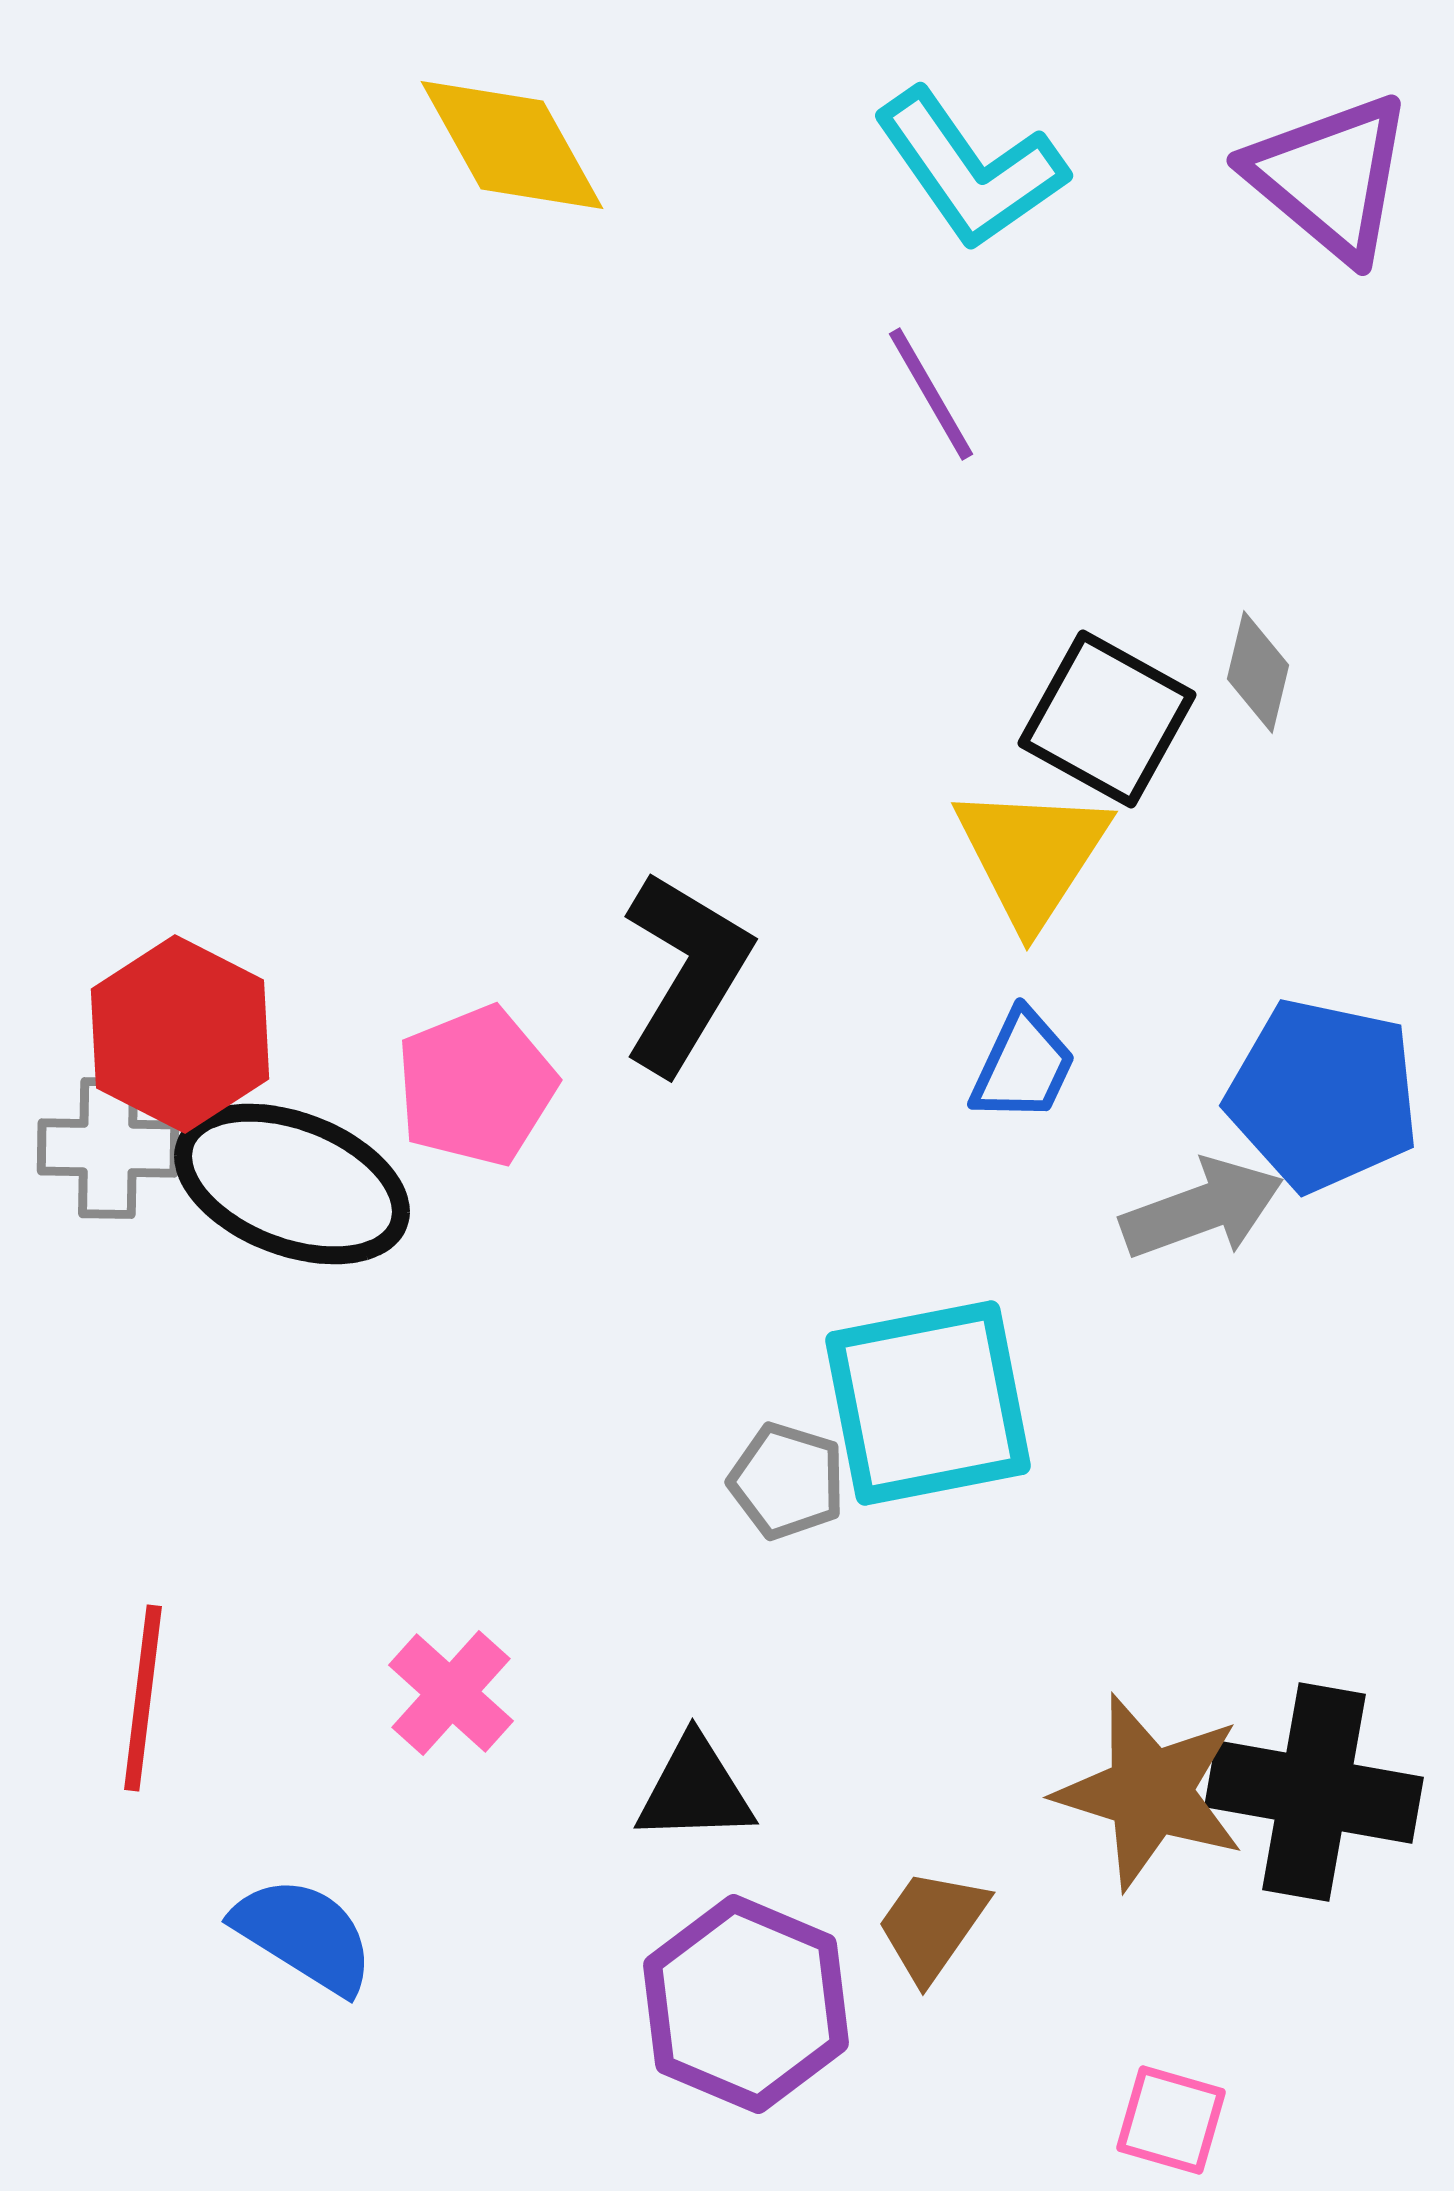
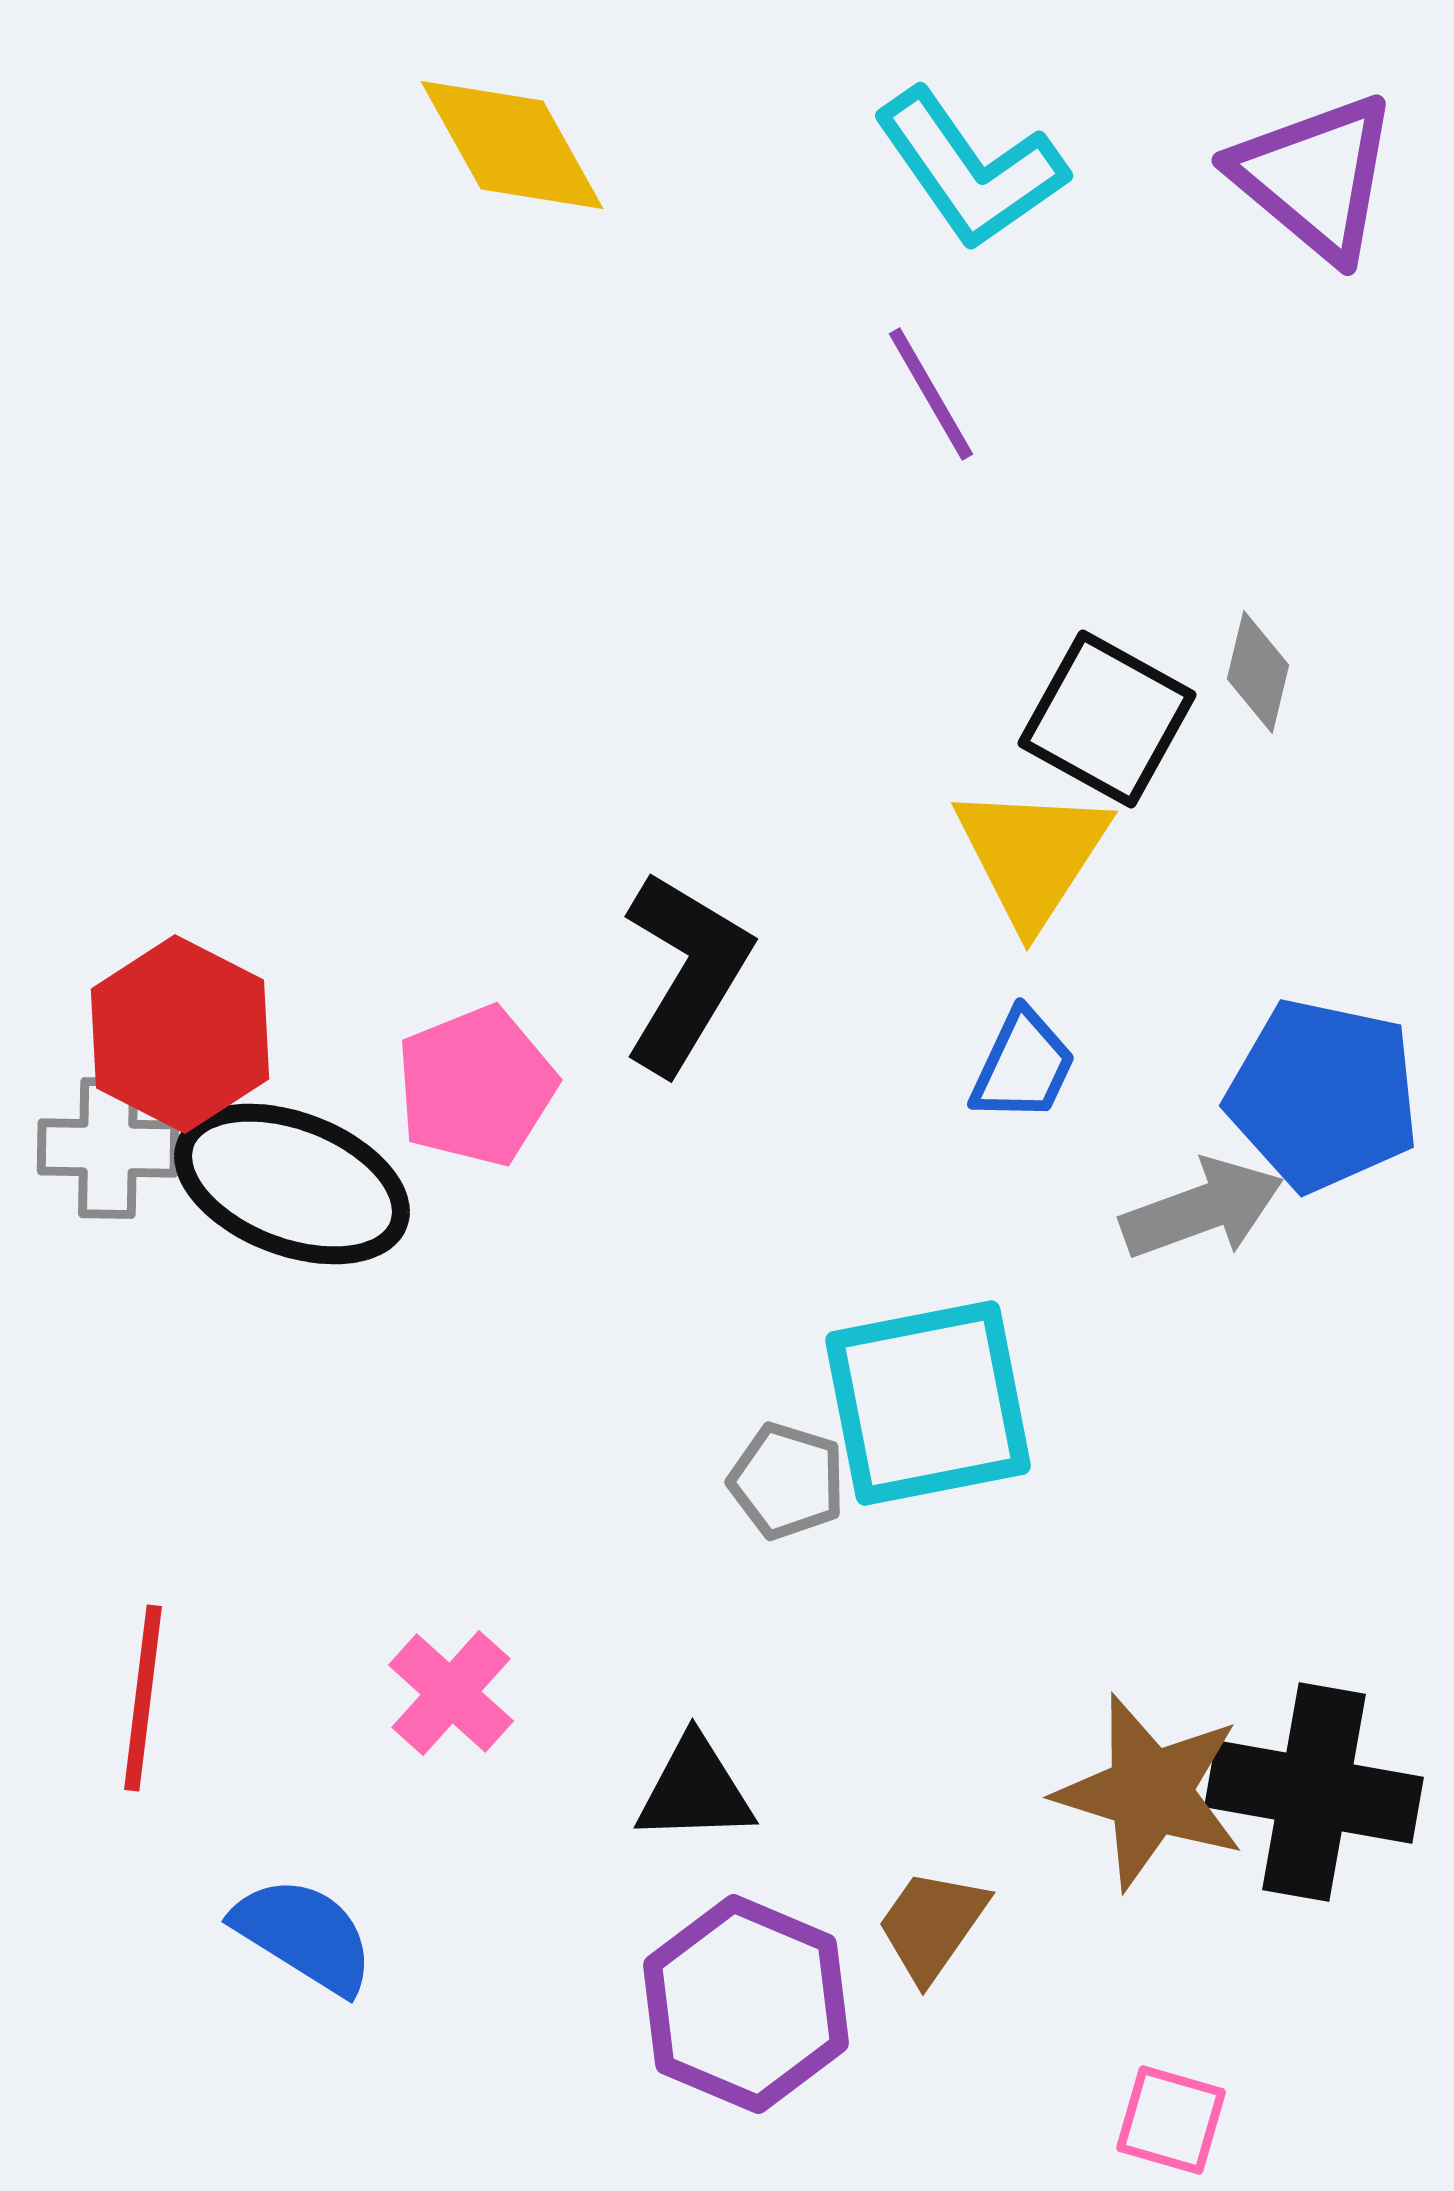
purple triangle: moved 15 px left
